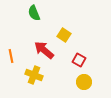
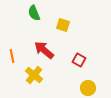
yellow square: moved 1 px left, 10 px up; rotated 16 degrees counterclockwise
orange line: moved 1 px right
yellow cross: rotated 18 degrees clockwise
yellow circle: moved 4 px right, 6 px down
